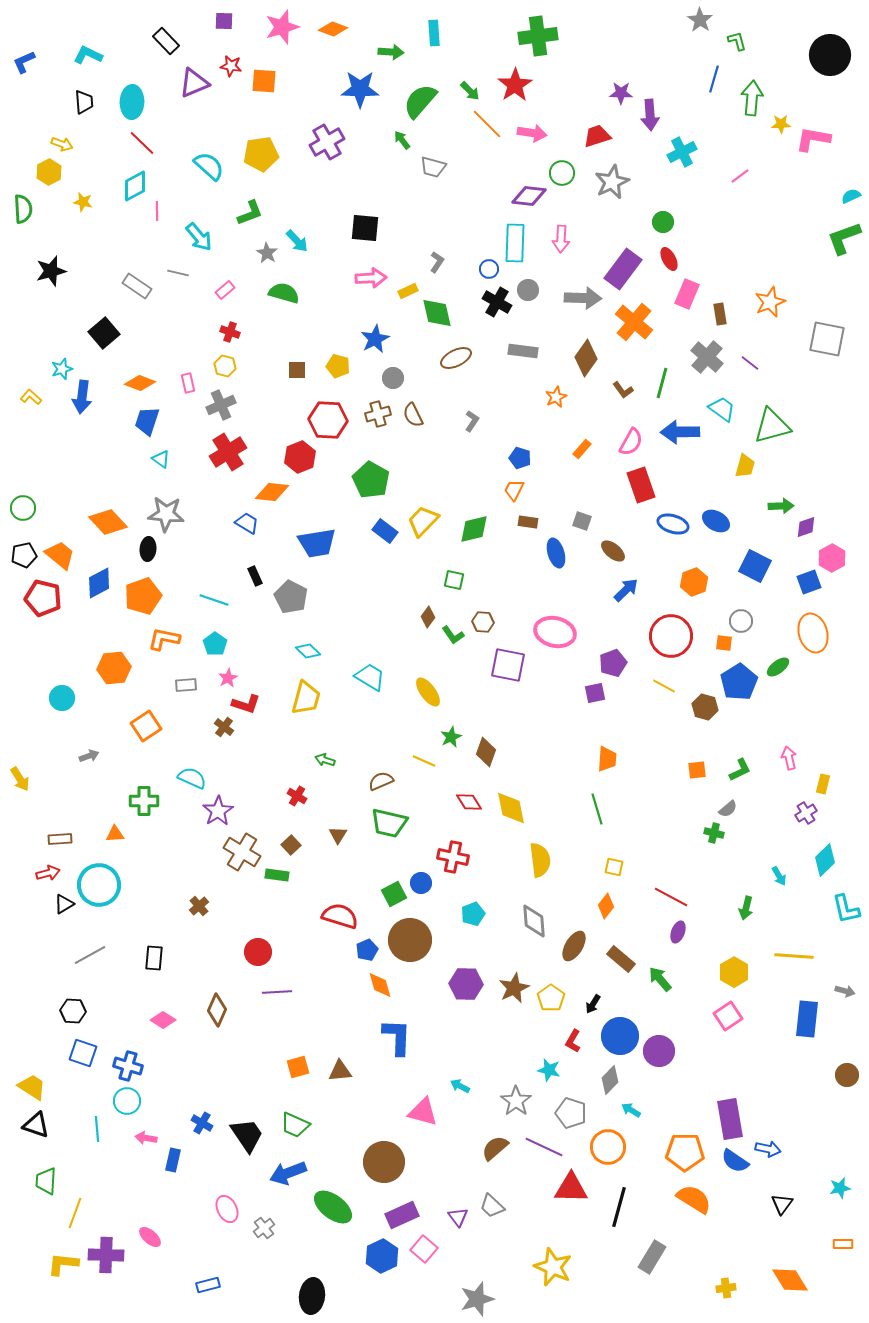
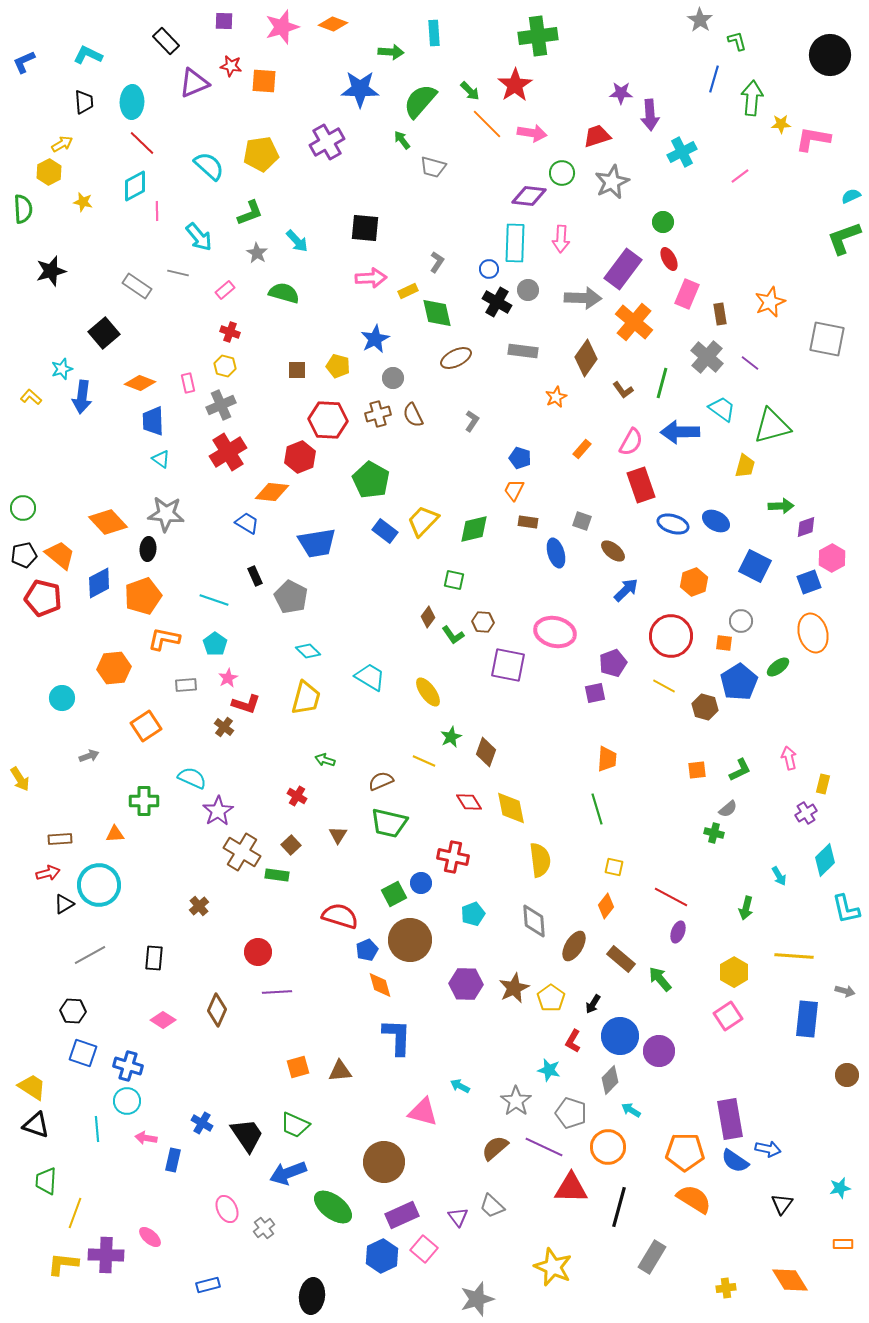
orange diamond at (333, 29): moved 5 px up
yellow arrow at (62, 144): rotated 50 degrees counterclockwise
gray star at (267, 253): moved 10 px left
blue trapezoid at (147, 421): moved 6 px right; rotated 20 degrees counterclockwise
